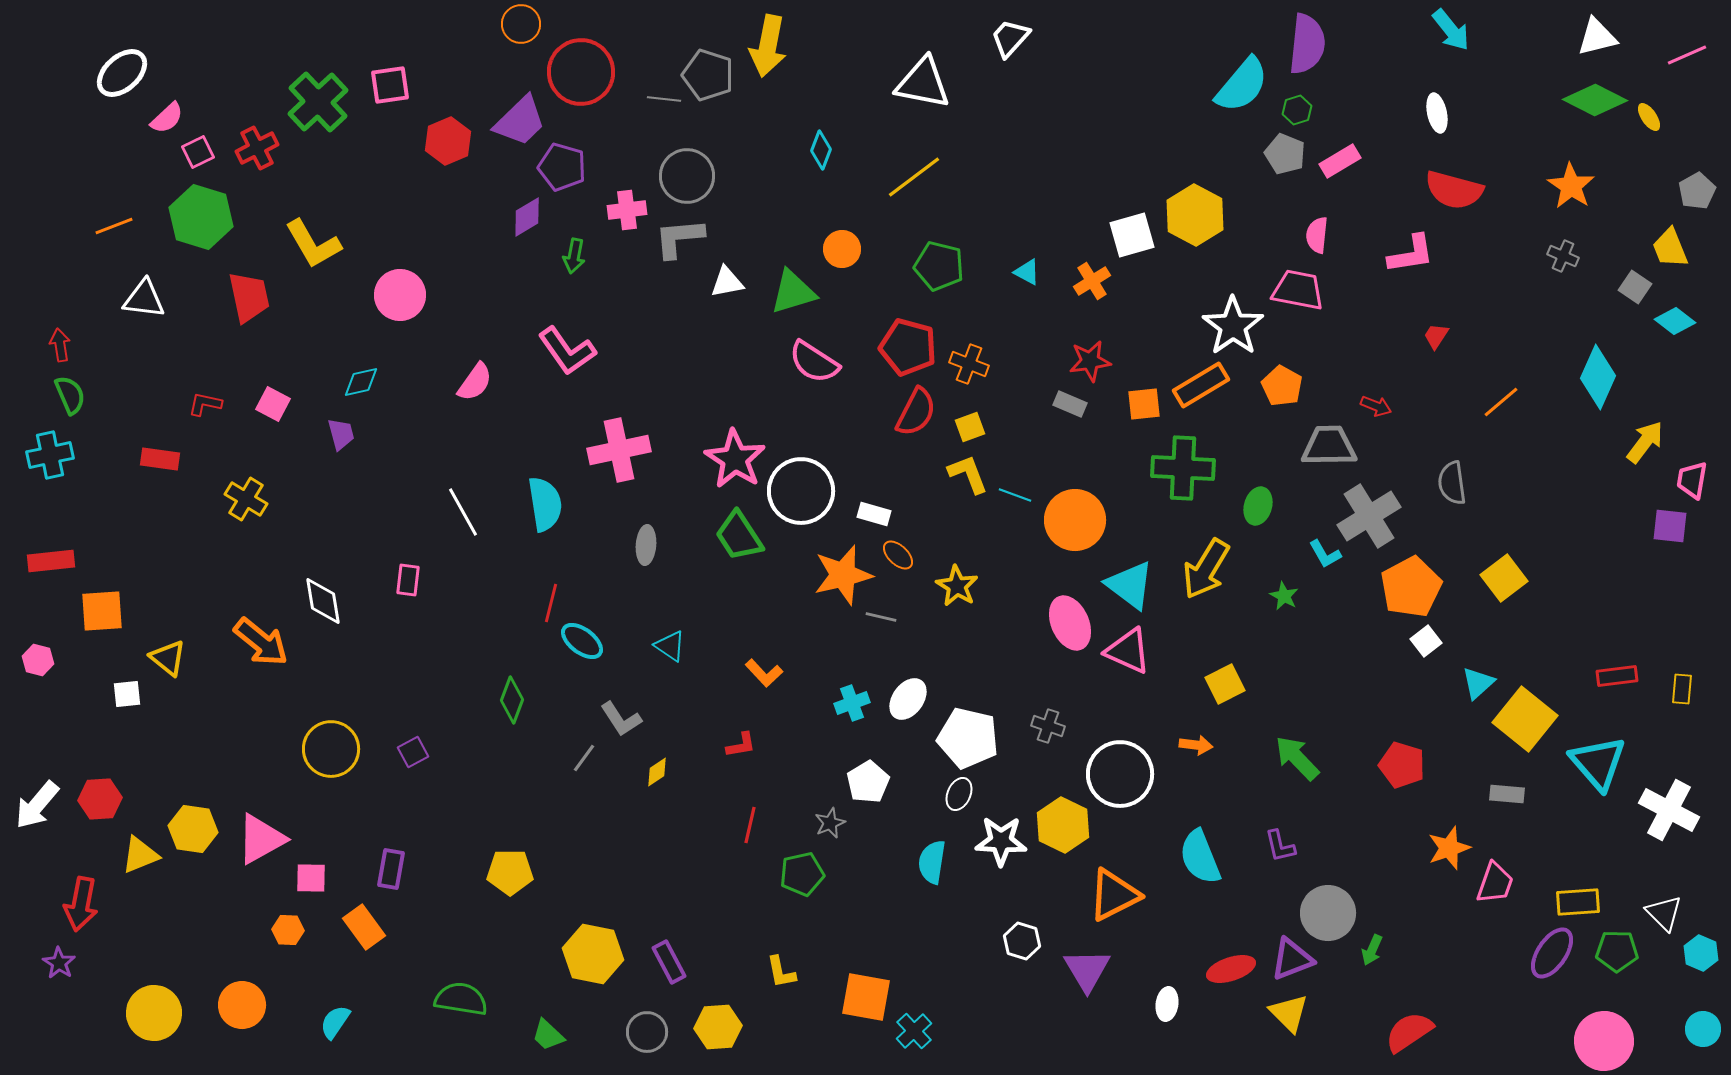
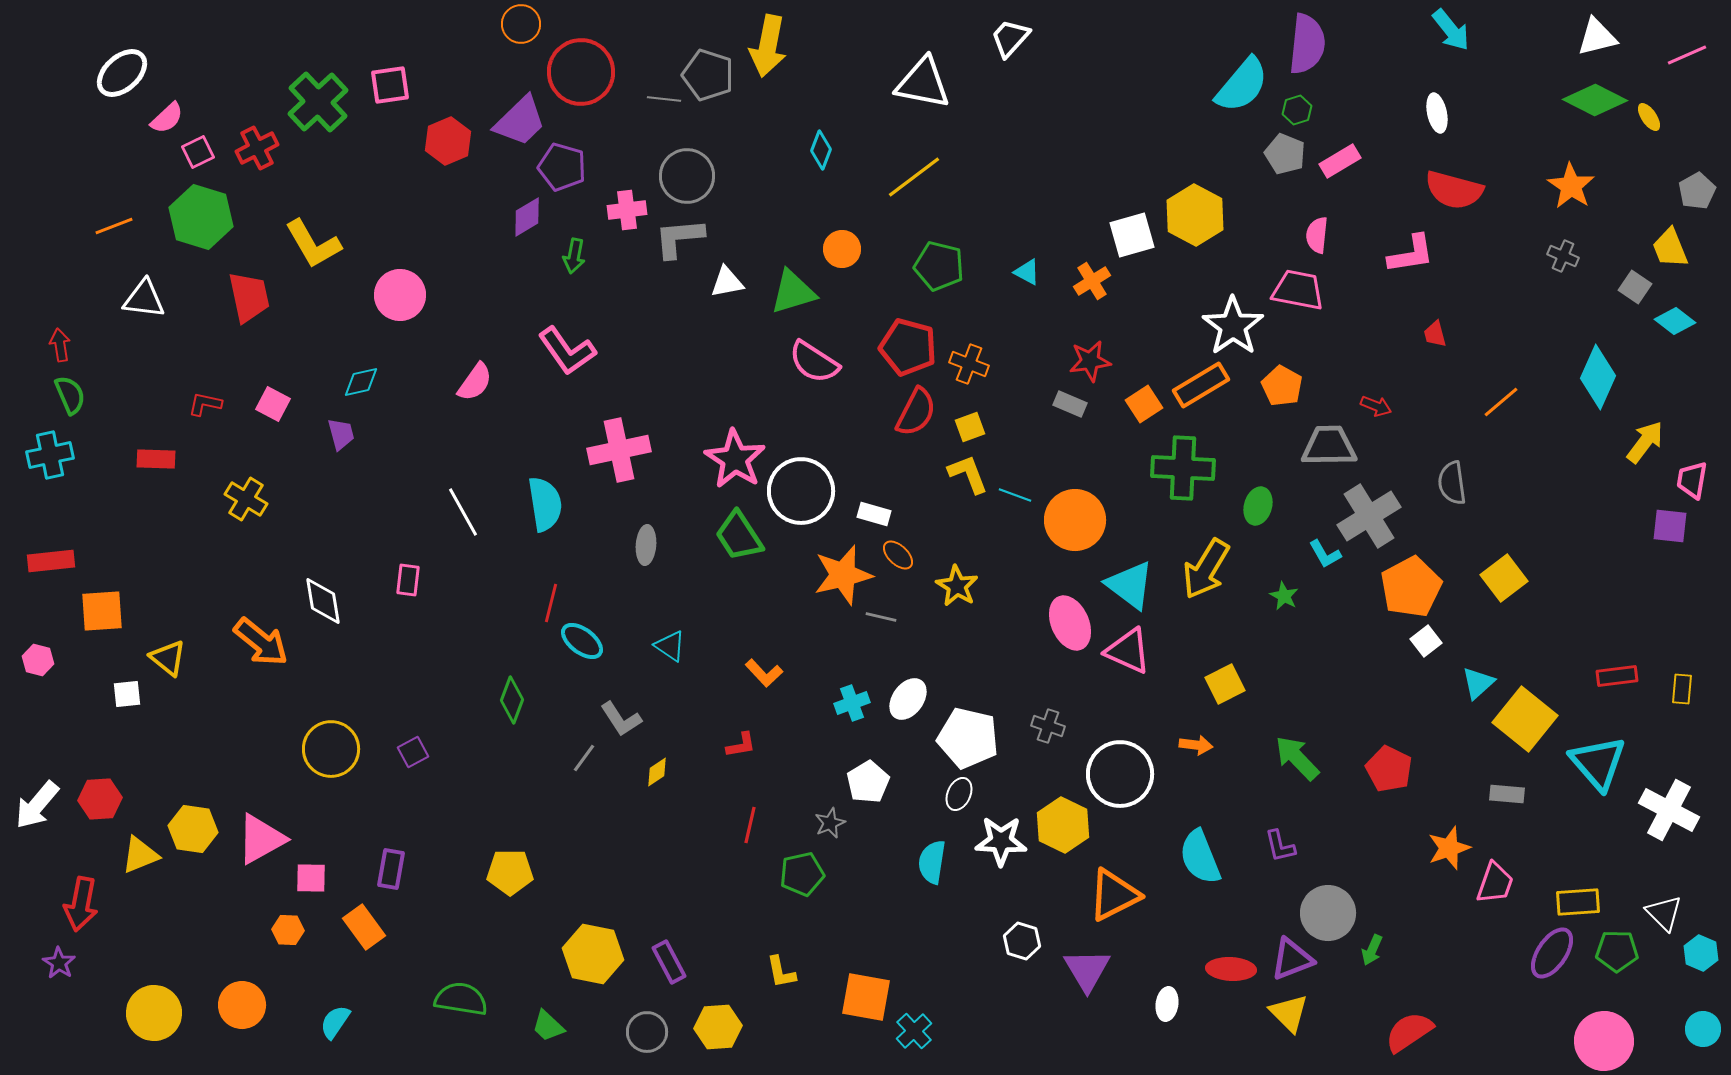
red trapezoid at (1436, 336): moved 1 px left, 2 px up; rotated 48 degrees counterclockwise
orange square at (1144, 404): rotated 27 degrees counterclockwise
red rectangle at (160, 459): moved 4 px left; rotated 6 degrees counterclockwise
red pentagon at (1402, 765): moved 13 px left, 4 px down; rotated 9 degrees clockwise
red ellipse at (1231, 969): rotated 21 degrees clockwise
green trapezoid at (548, 1035): moved 9 px up
